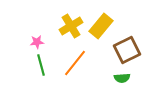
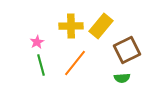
yellow cross: rotated 30 degrees clockwise
pink star: rotated 24 degrees counterclockwise
